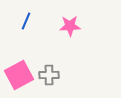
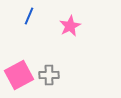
blue line: moved 3 px right, 5 px up
pink star: rotated 25 degrees counterclockwise
